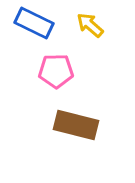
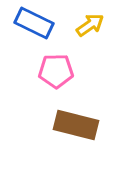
yellow arrow: rotated 104 degrees clockwise
